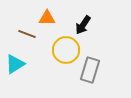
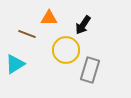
orange triangle: moved 2 px right
